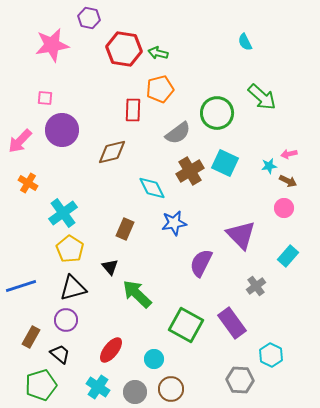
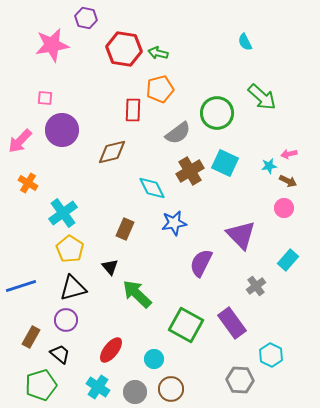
purple hexagon at (89, 18): moved 3 px left
cyan rectangle at (288, 256): moved 4 px down
